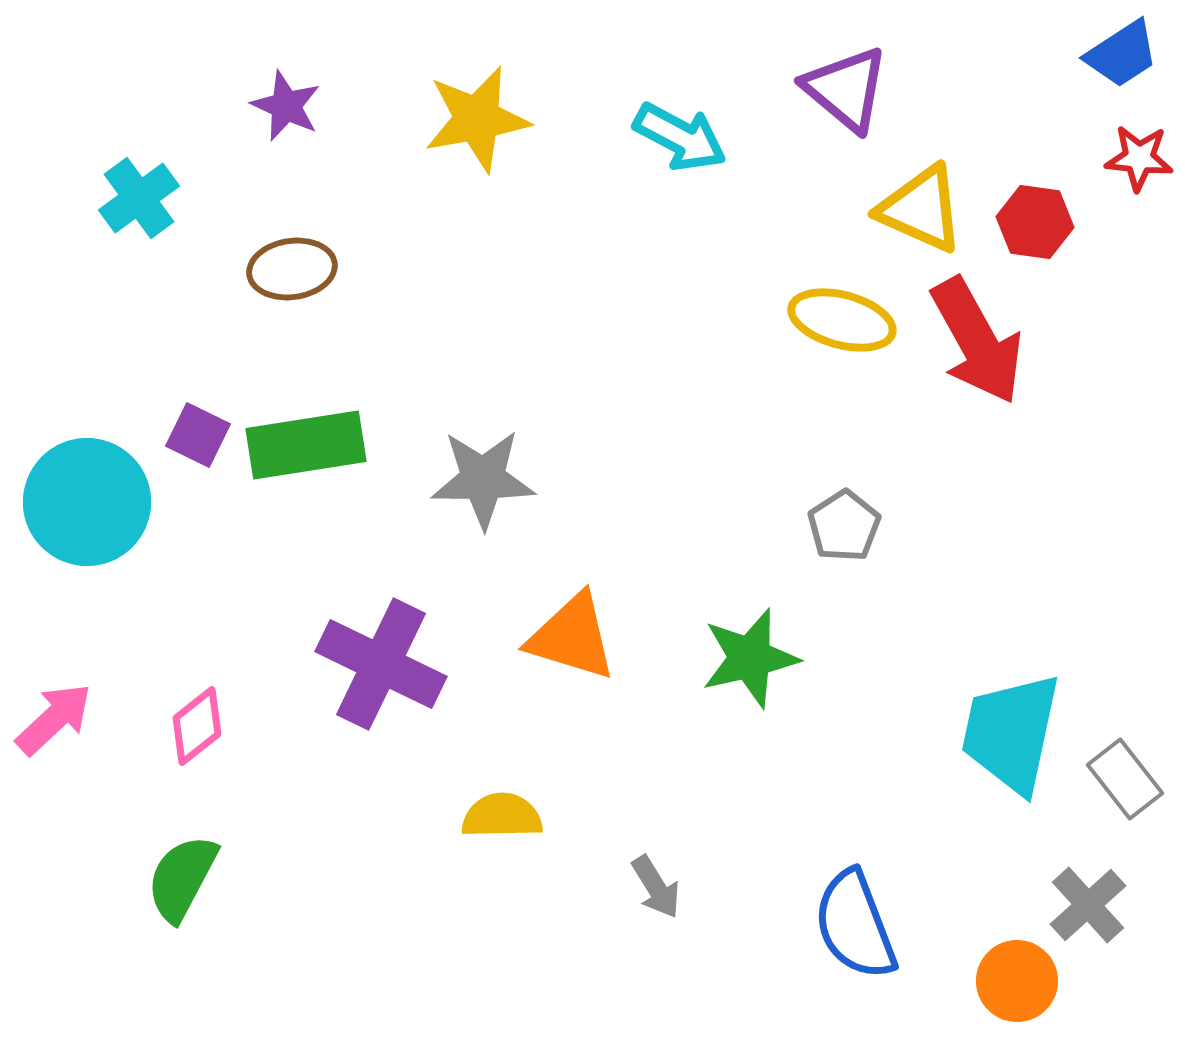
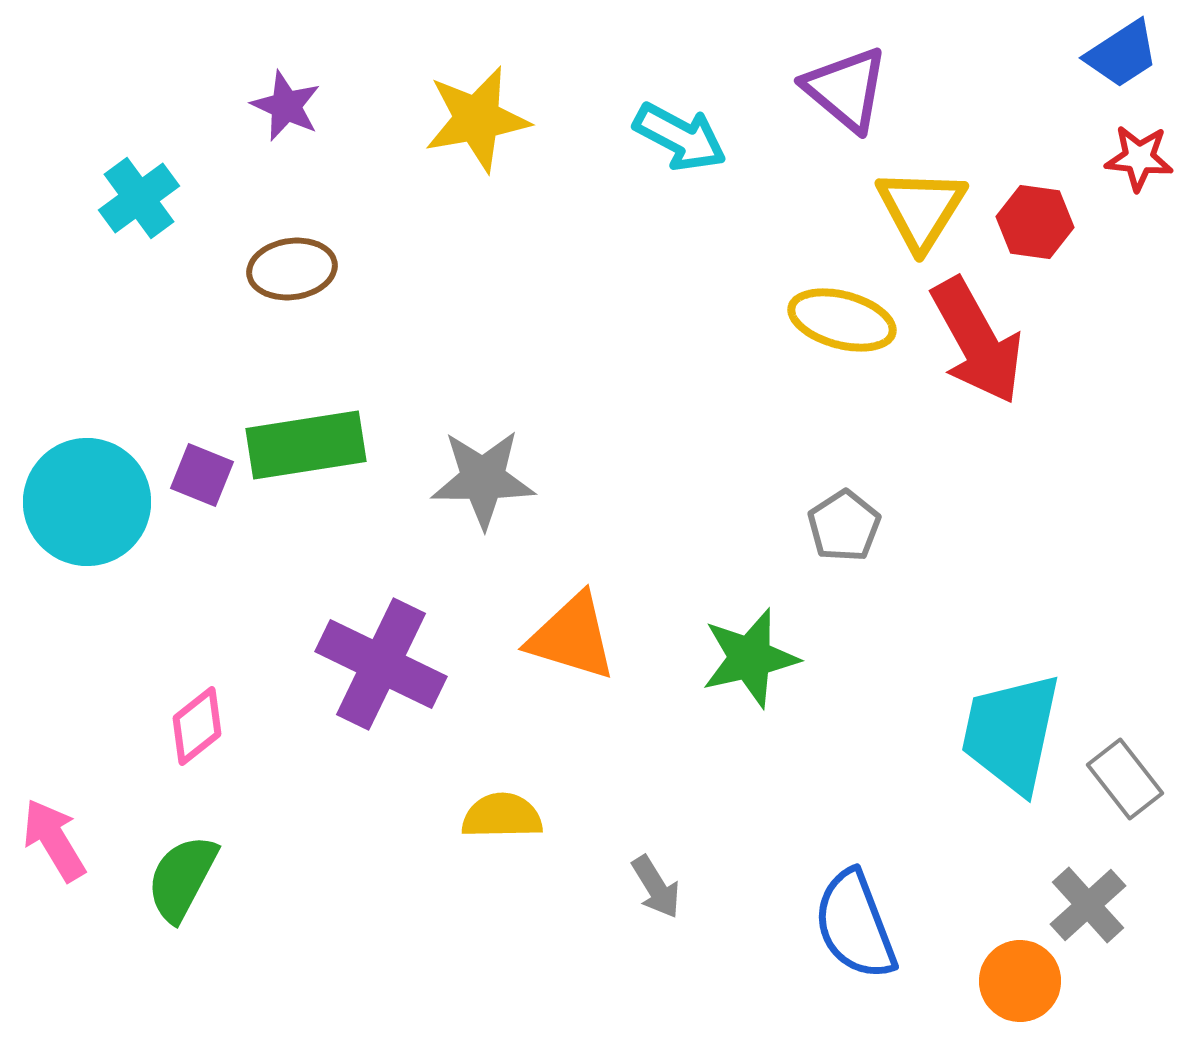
yellow triangle: rotated 38 degrees clockwise
purple square: moved 4 px right, 40 px down; rotated 4 degrees counterclockwise
pink arrow: moved 121 px down; rotated 78 degrees counterclockwise
orange circle: moved 3 px right
